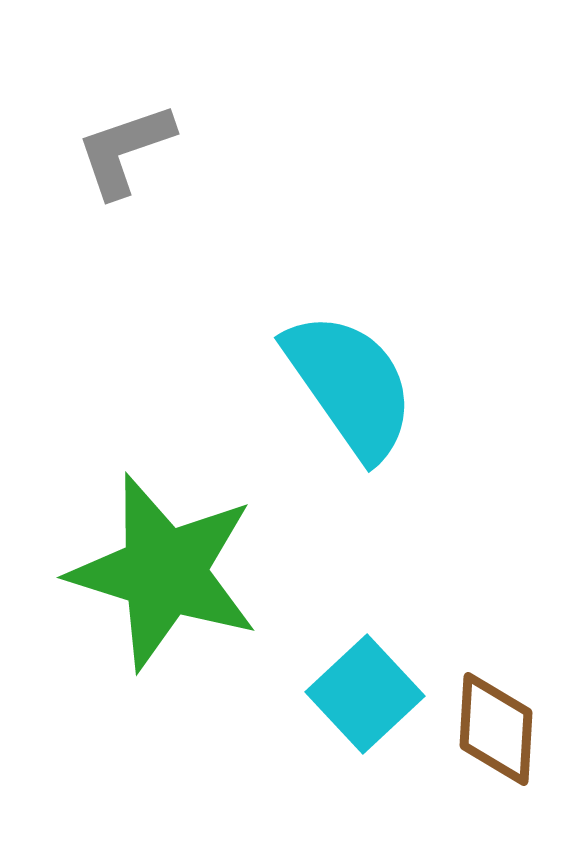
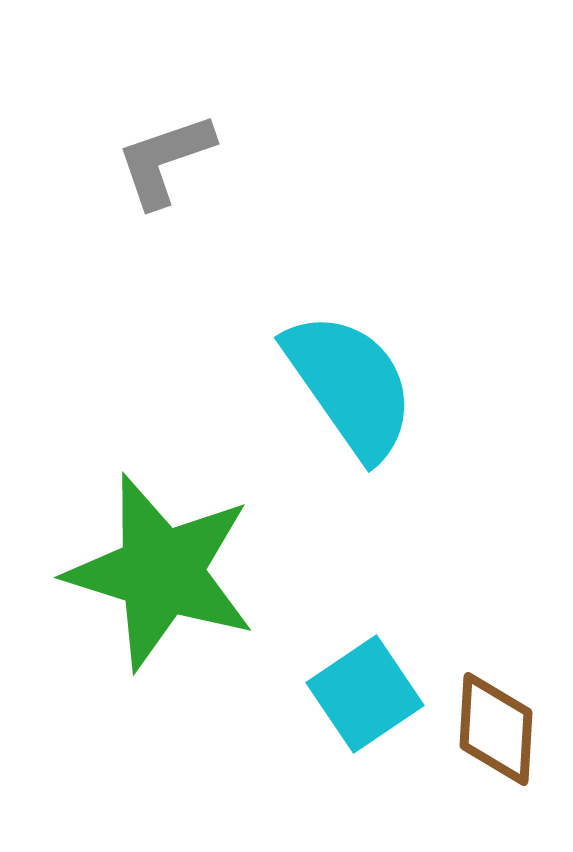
gray L-shape: moved 40 px right, 10 px down
green star: moved 3 px left
cyan square: rotated 9 degrees clockwise
